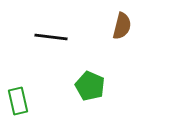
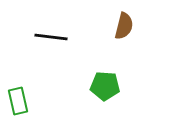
brown semicircle: moved 2 px right
green pentagon: moved 15 px right; rotated 20 degrees counterclockwise
